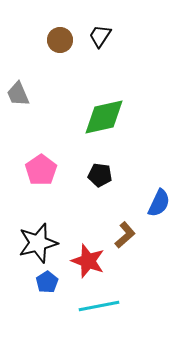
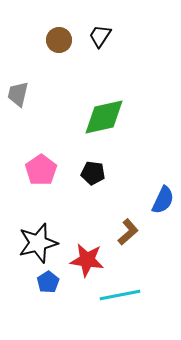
brown circle: moved 1 px left
gray trapezoid: rotated 36 degrees clockwise
black pentagon: moved 7 px left, 2 px up
blue semicircle: moved 4 px right, 3 px up
brown L-shape: moved 3 px right, 3 px up
red star: moved 1 px left, 1 px up; rotated 12 degrees counterclockwise
blue pentagon: moved 1 px right
cyan line: moved 21 px right, 11 px up
